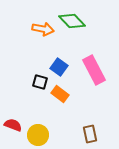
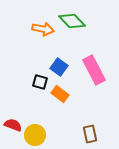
yellow circle: moved 3 px left
